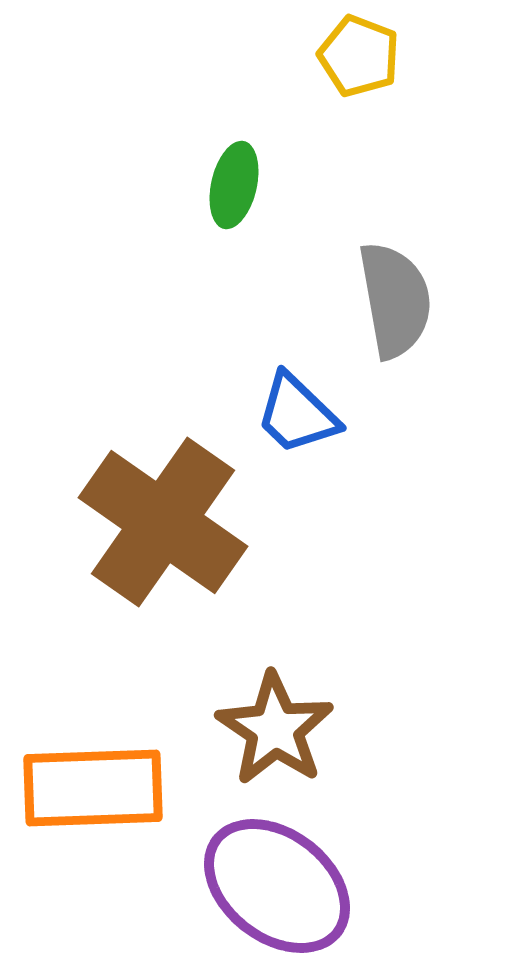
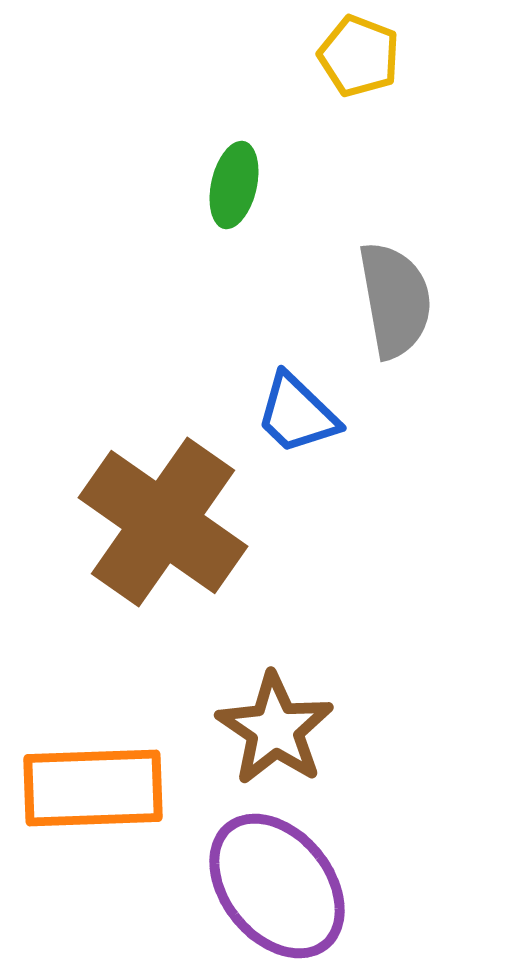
purple ellipse: rotated 13 degrees clockwise
